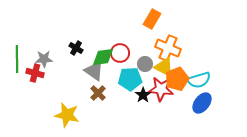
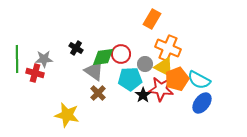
red circle: moved 1 px right, 1 px down
cyan semicircle: rotated 45 degrees clockwise
